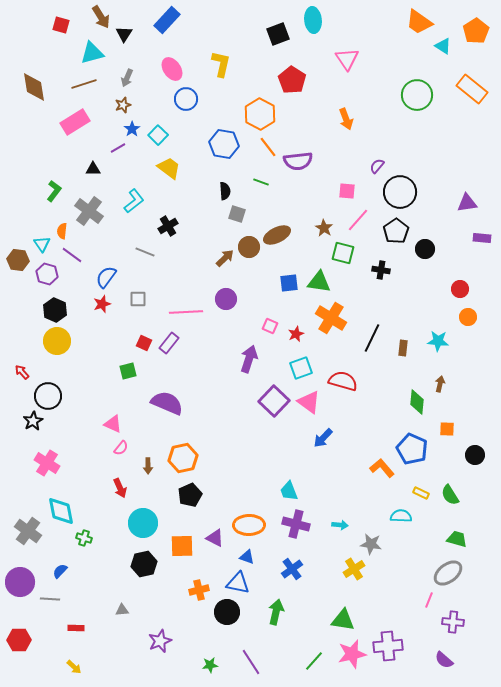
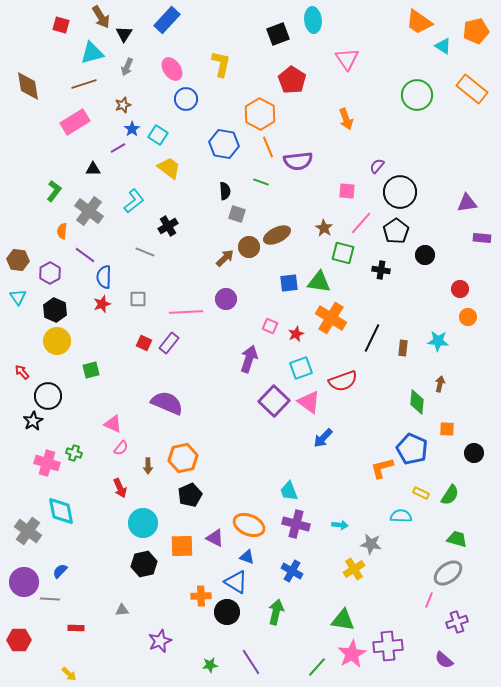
orange pentagon at (476, 31): rotated 20 degrees clockwise
gray arrow at (127, 78): moved 11 px up
brown diamond at (34, 87): moved 6 px left, 1 px up
cyan square at (158, 135): rotated 12 degrees counterclockwise
orange line at (268, 147): rotated 15 degrees clockwise
pink line at (358, 220): moved 3 px right, 3 px down
cyan triangle at (42, 244): moved 24 px left, 53 px down
black circle at (425, 249): moved 6 px down
purple line at (72, 255): moved 13 px right
purple hexagon at (47, 274): moved 3 px right, 1 px up; rotated 15 degrees clockwise
blue semicircle at (106, 277): moved 2 px left; rotated 35 degrees counterclockwise
green square at (128, 371): moved 37 px left, 1 px up
red semicircle at (343, 381): rotated 144 degrees clockwise
black circle at (475, 455): moved 1 px left, 2 px up
pink cross at (47, 463): rotated 15 degrees counterclockwise
orange L-shape at (382, 468): rotated 65 degrees counterclockwise
green semicircle at (450, 495): rotated 115 degrees counterclockwise
orange ellipse at (249, 525): rotated 24 degrees clockwise
green cross at (84, 538): moved 10 px left, 85 px up
blue cross at (292, 569): moved 2 px down; rotated 25 degrees counterclockwise
purple circle at (20, 582): moved 4 px right
blue triangle at (238, 583): moved 2 px left, 1 px up; rotated 20 degrees clockwise
orange cross at (199, 590): moved 2 px right, 6 px down; rotated 12 degrees clockwise
purple cross at (453, 622): moved 4 px right; rotated 25 degrees counterclockwise
pink star at (352, 654): rotated 16 degrees counterclockwise
green line at (314, 661): moved 3 px right, 6 px down
yellow arrow at (74, 667): moved 5 px left, 7 px down
